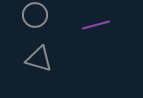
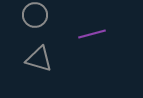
purple line: moved 4 px left, 9 px down
